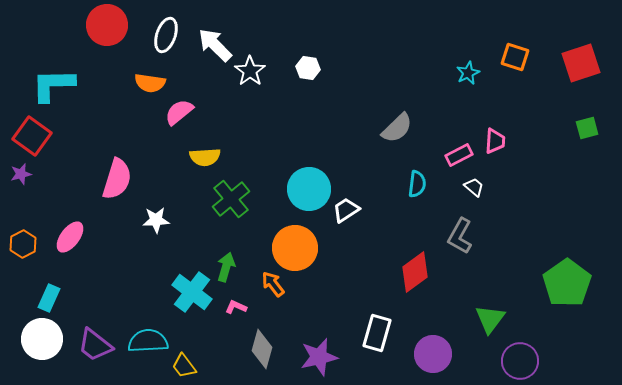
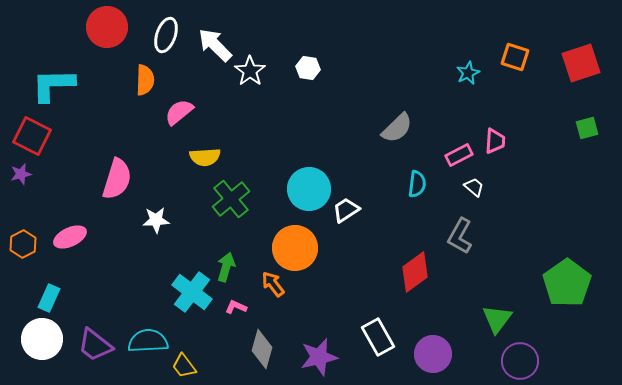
red circle at (107, 25): moved 2 px down
orange semicircle at (150, 83): moved 5 px left, 3 px up; rotated 96 degrees counterclockwise
red square at (32, 136): rotated 9 degrees counterclockwise
pink ellipse at (70, 237): rotated 28 degrees clockwise
green triangle at (490, 319): moved 7 px right
white rectangle at (377, 333): moved 1 px right, 4 px down; rotated 45 degrees counterclockwise
